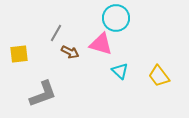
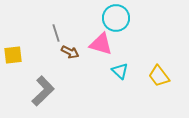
gray line: rotated 48 degrees counterclockwise
yellow square: moved 6 px left, 1 px down
gray L-shape: moved 3 px up; rotated 24 degrees counterclockwise
